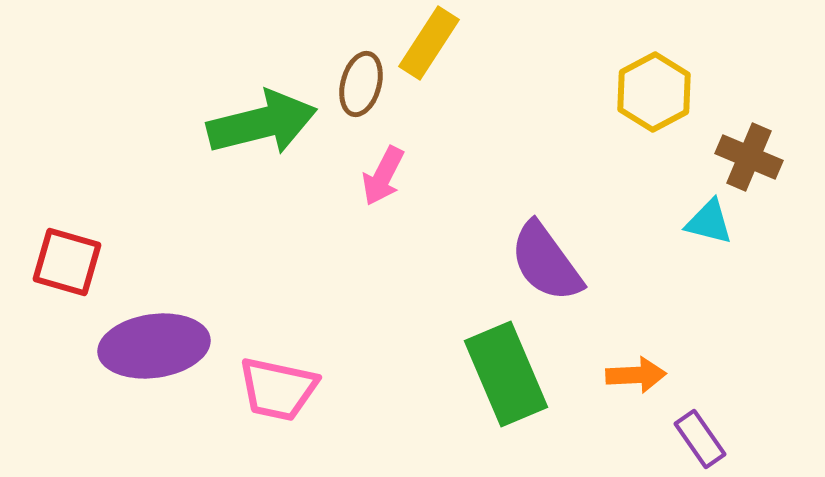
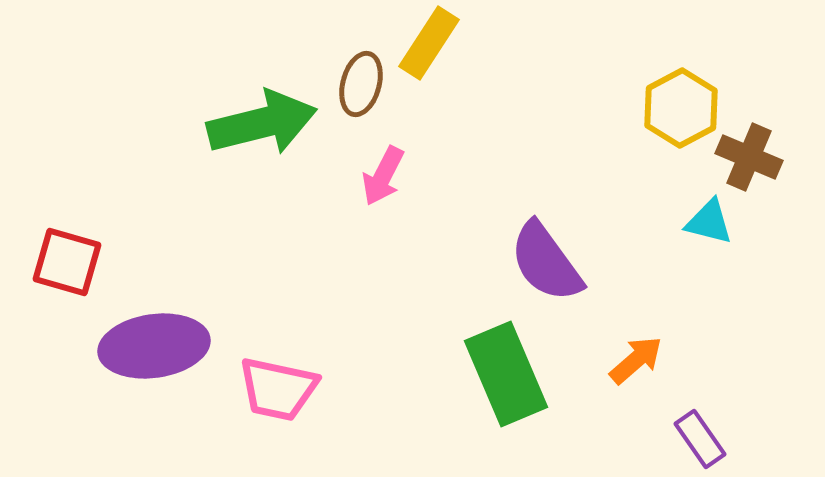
yellow hexagon: moved 27 px right, 16 px down
orange arrow: moved 15 px up; rotated 38 degrees counterclockwise
